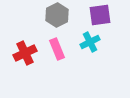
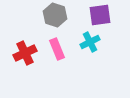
gray hexagon: moved 2 px left; rotated 15 degrees counterclockwise
